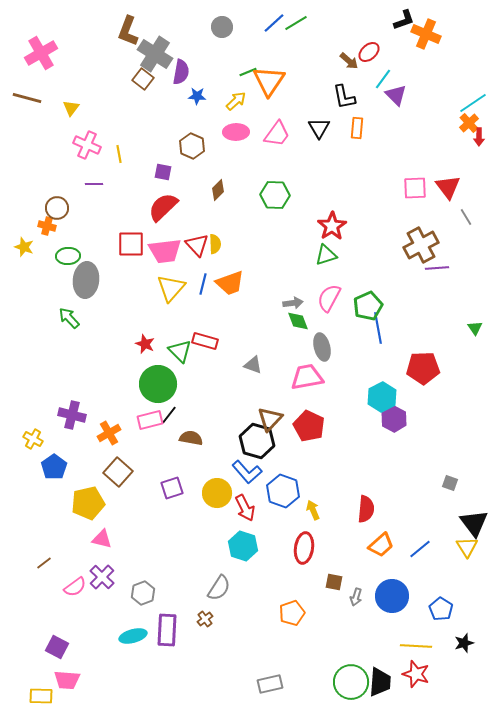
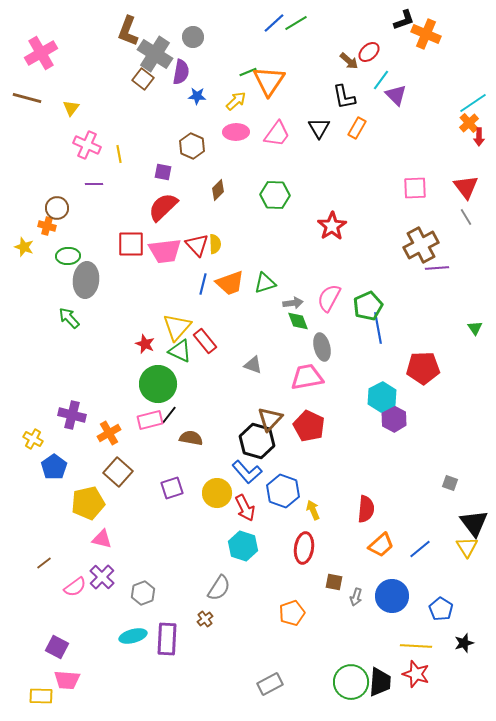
gray circle at (222, 27): moved 29 px left, 10 px down
cyan line at (383, 79): moved 2 px left, 1 px down
orange rectangle at (357, 128): rotated 25 degrees clockwise
red triangle at (448, 187): moved 18 px right
green triangle at (326, 255): moved 61 px left, 28 px down
yellow triangle at (171, 288): moved 6 px right, 39 px down
red rectangle at (205, 341): rotated 35 degrees clockwise
green triangle at (180, 351): rotated 20 degrees counterclockwise
purple rectangle at (167, 630): moved 9 px down
gray rectangle at (270, 684): rotated 15 degrees counterclockwise
